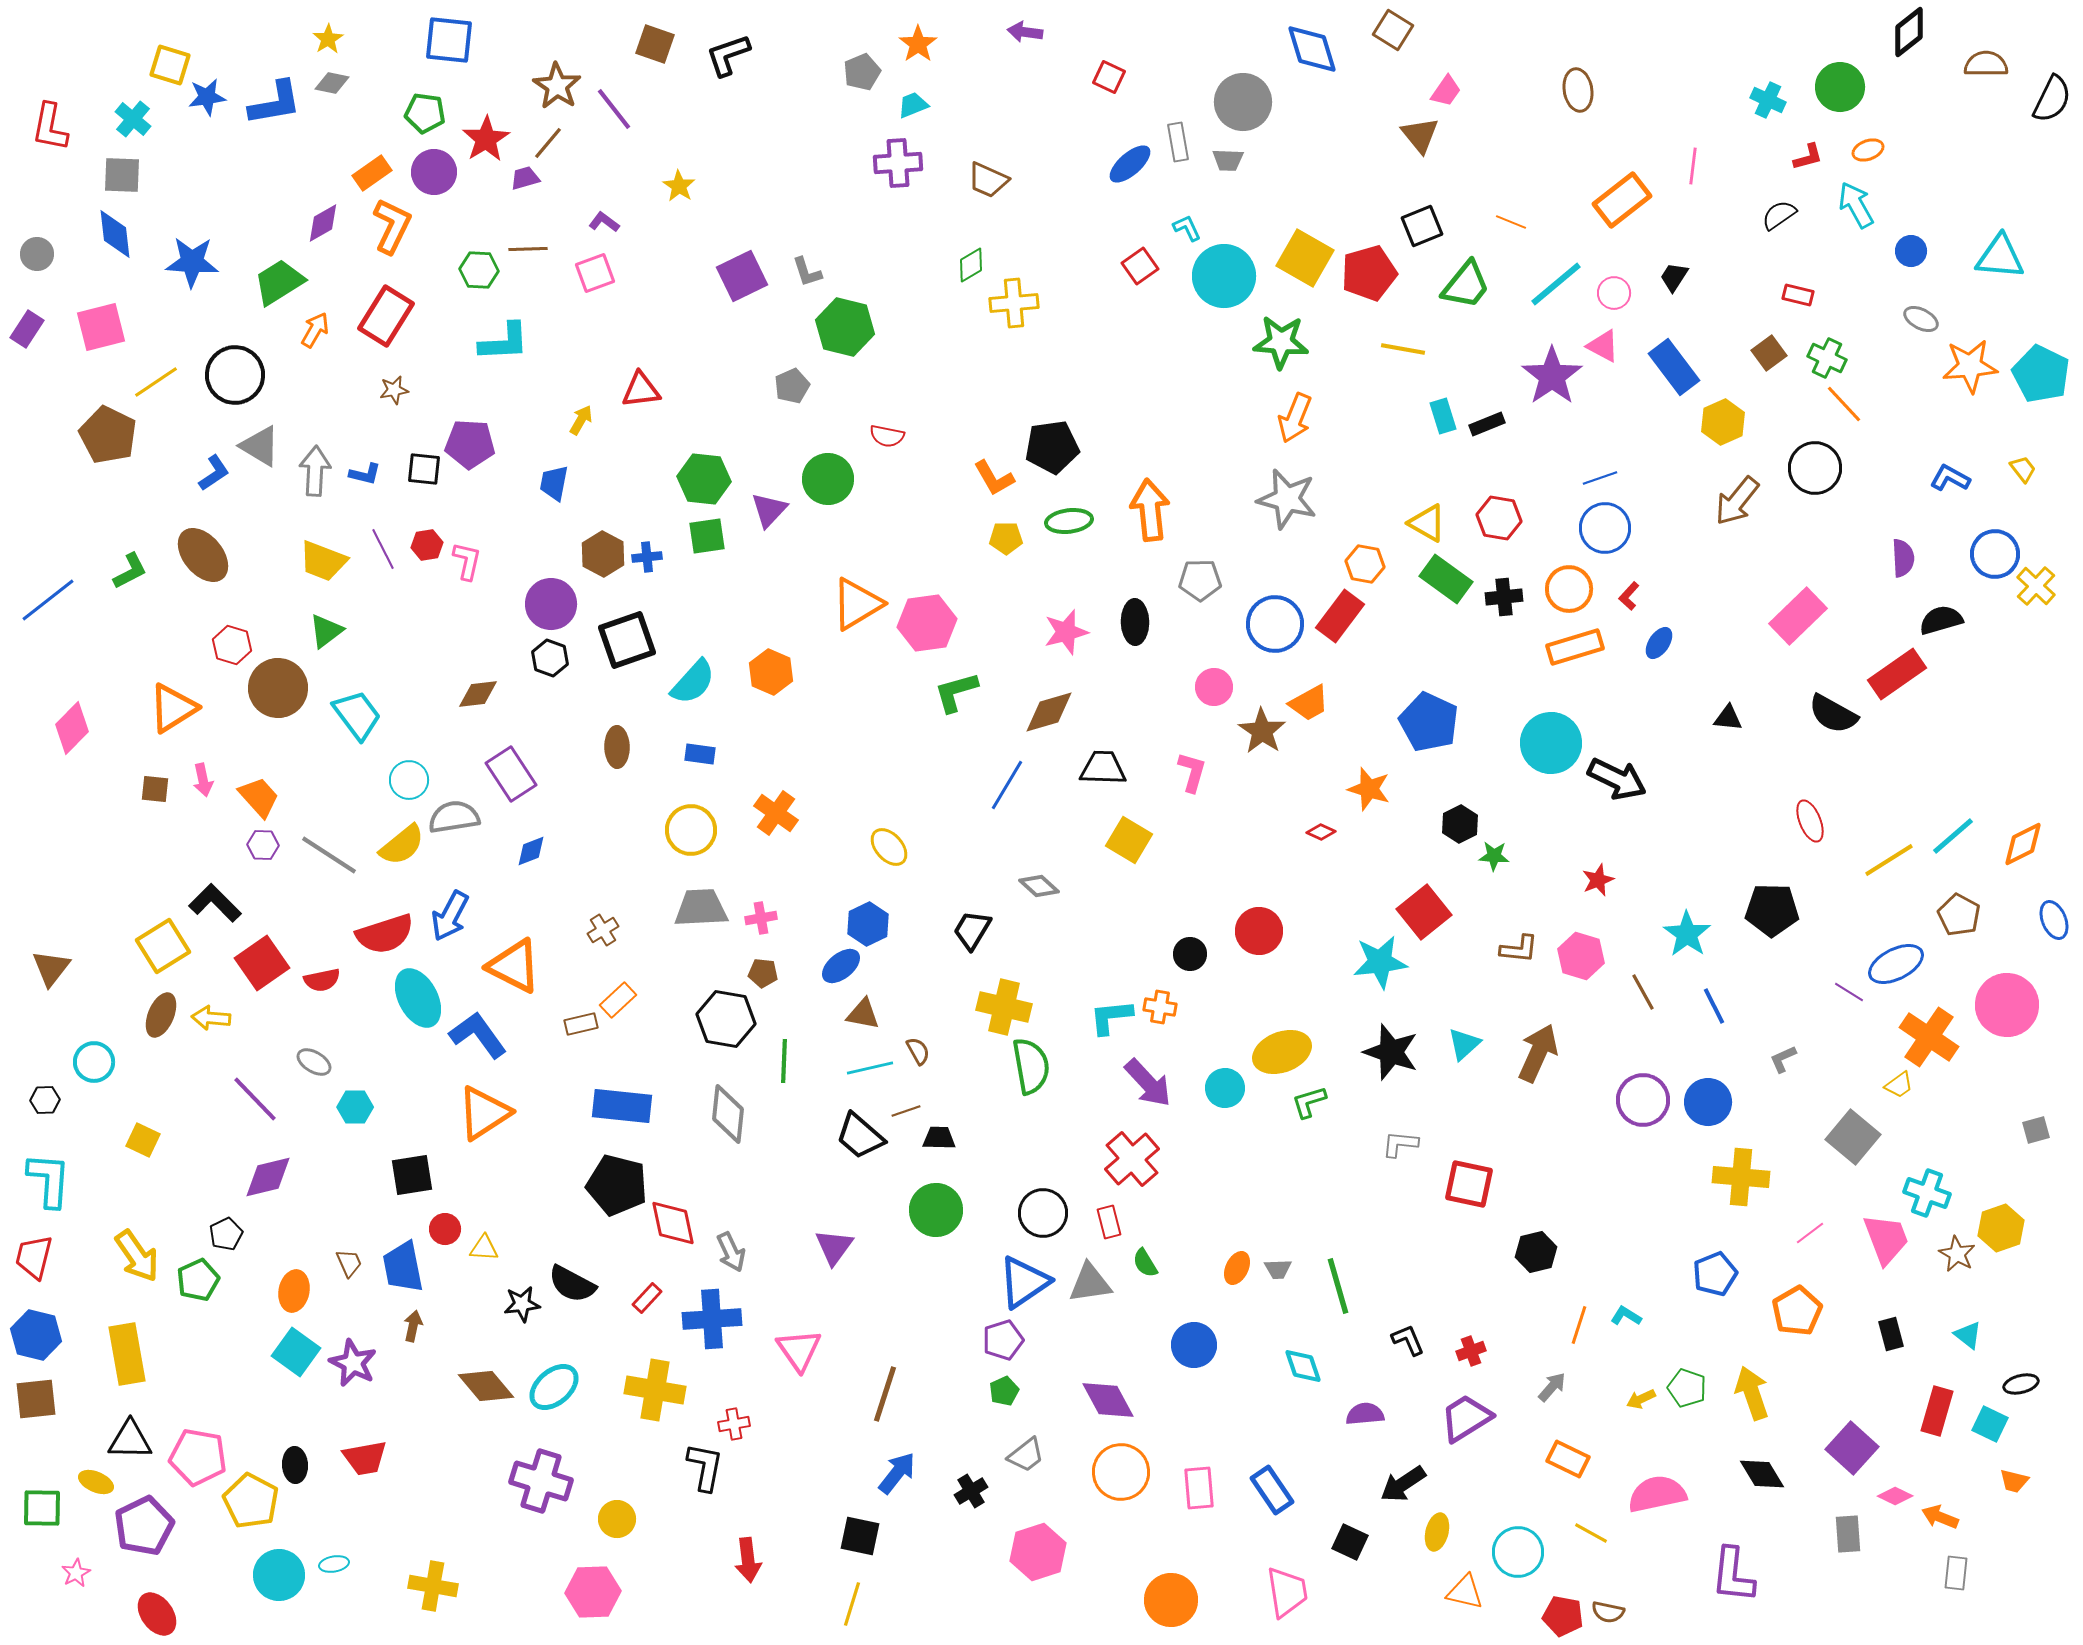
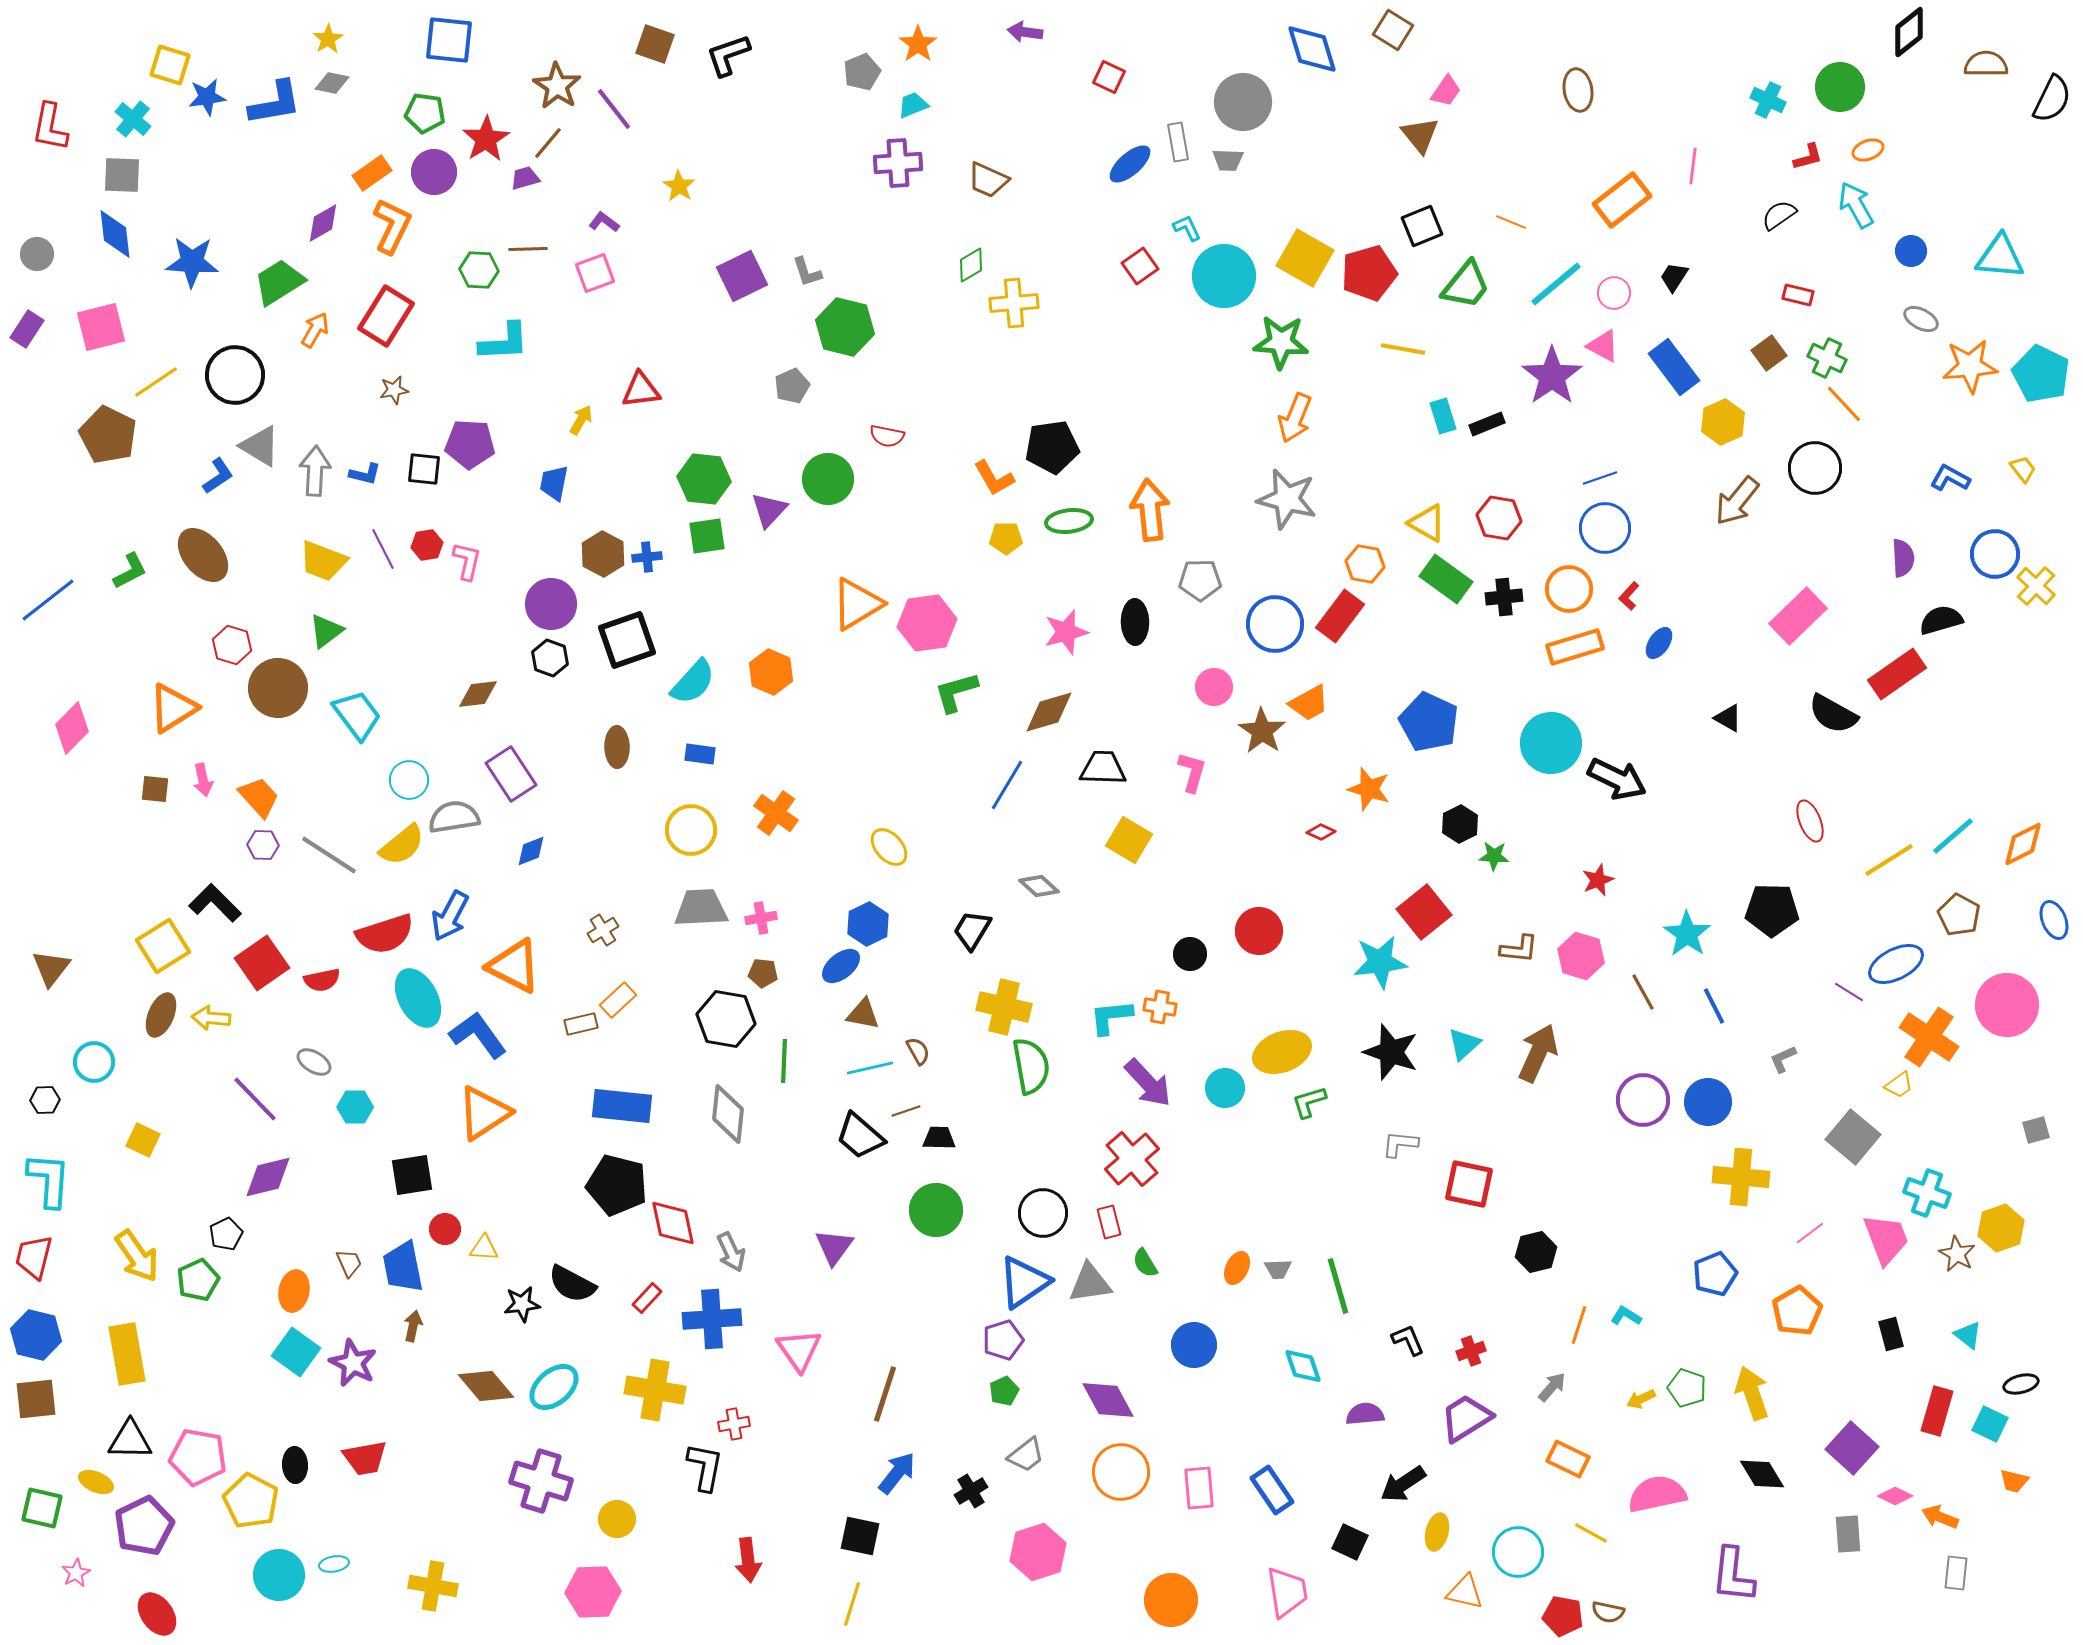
blue L-shape at (214, 473): moved 4 px right, 3 px down
black triangle at (1728, 718): rotated 24 degrees clockwise
green square at (42, 1508): rotated 12 degrees clockwise
